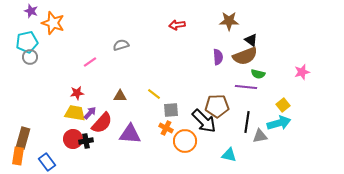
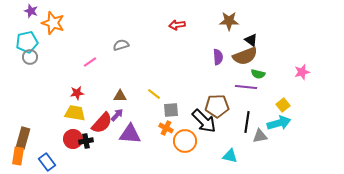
purple arrow: moved 27 px right, 2 px down
cyan triangle: moved 1 px right, 1 px down
